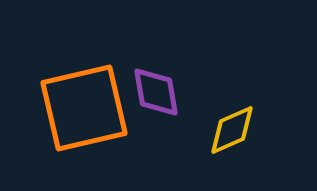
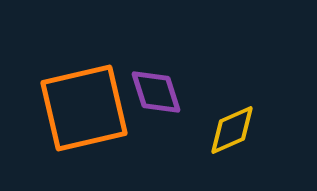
purple diamond: rotated 8 degrees counterclockwise
